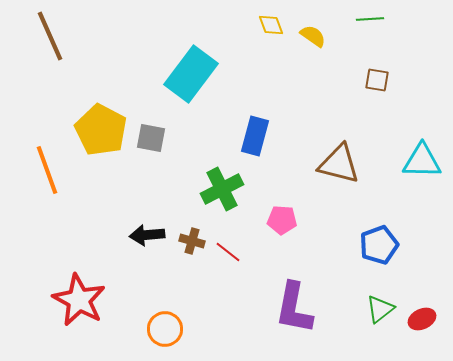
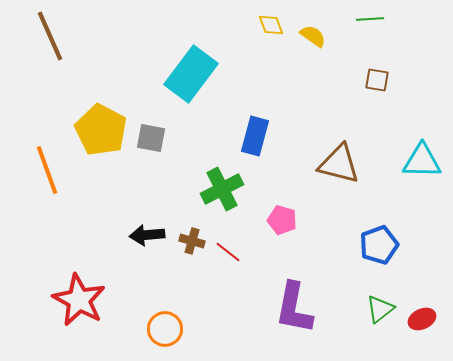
pink pentagon: rotated 12 degrees clockwise
